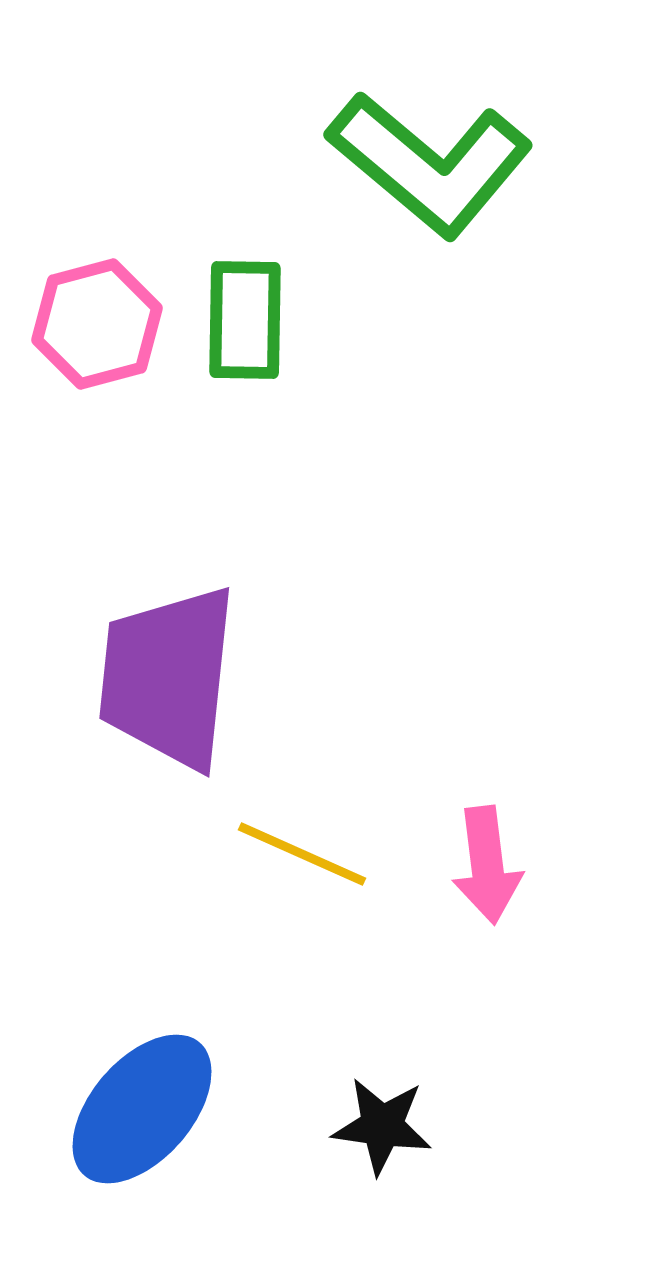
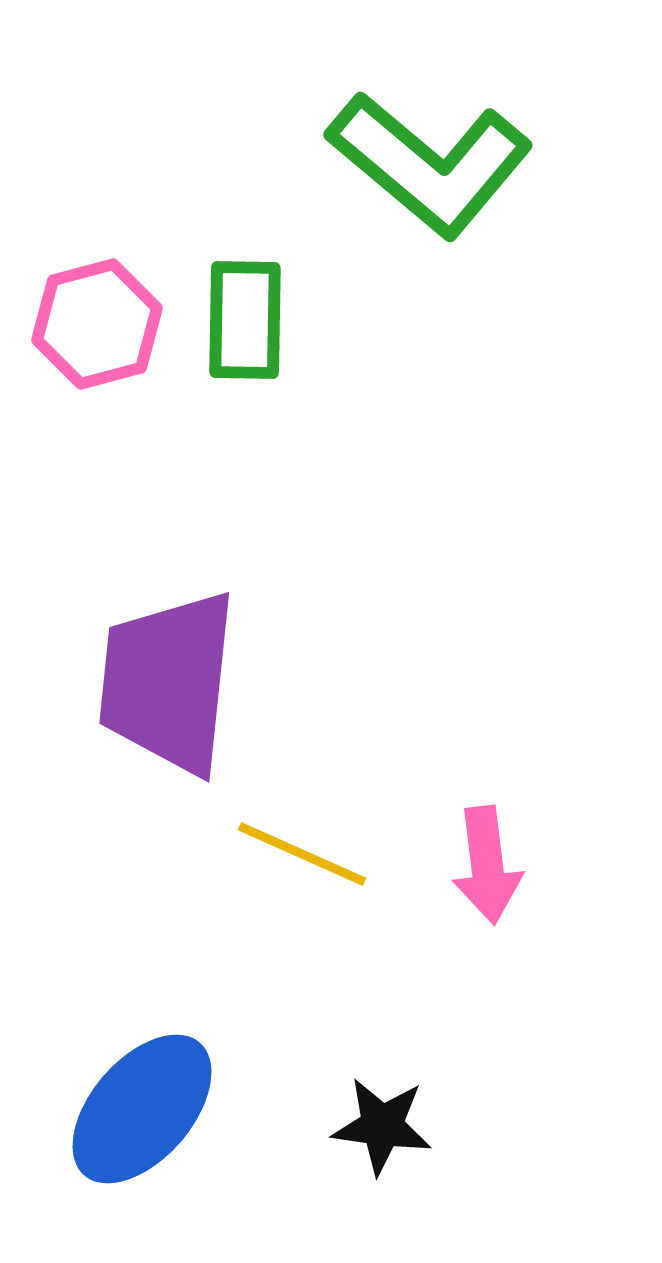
purple trapezoid: moved 5 px down
